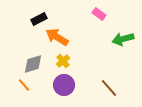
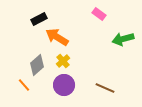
gray diamond: moved 4 px right, 1 px down; rotated 25 degrees counterclockwise
brown line: moved 4 px left; rotated 24 degrees counterclockwise
